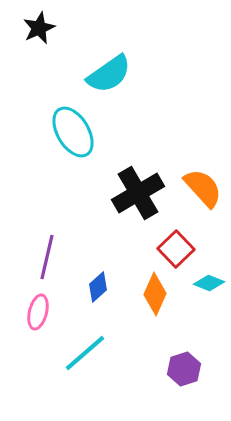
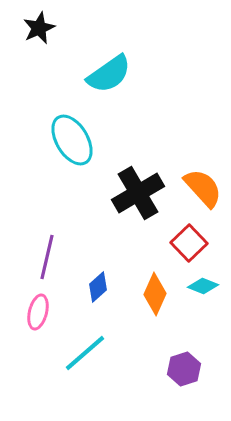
cyan ellipse: moved 1 px left, 8 px down
red square: moved 13 px right, 6 px up
cyan diamond: moved 6 px left, 3 px down
